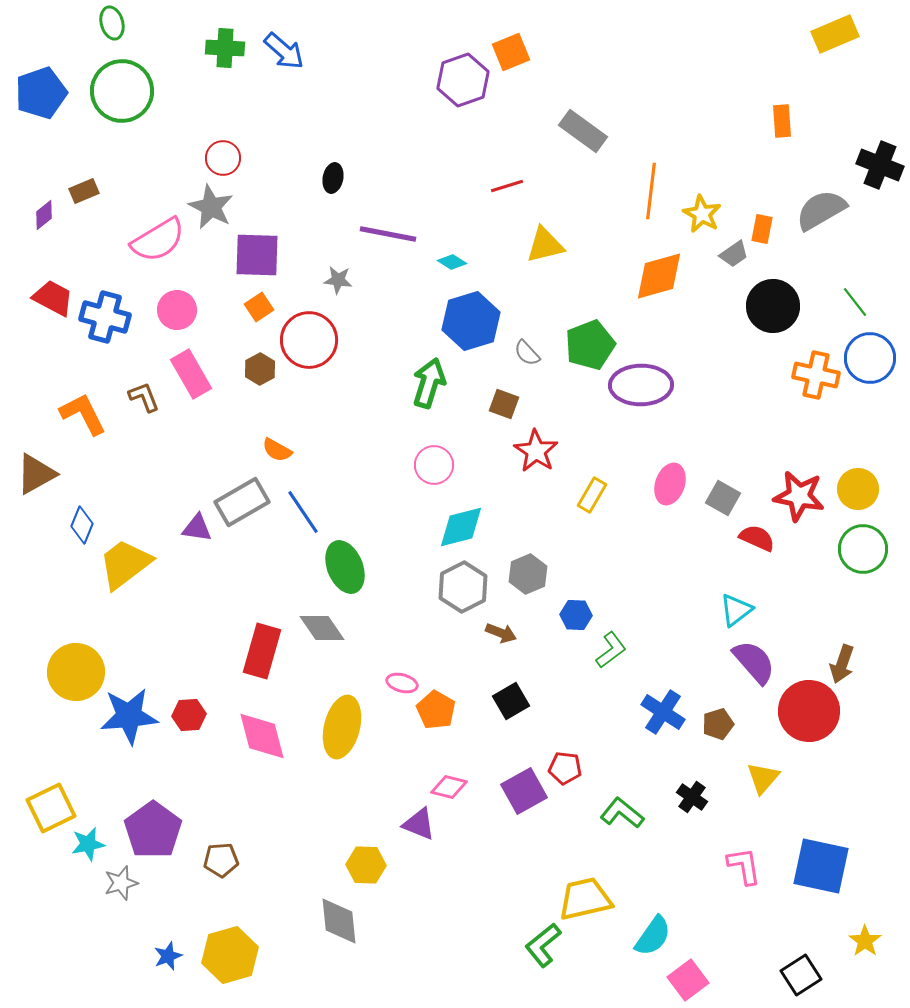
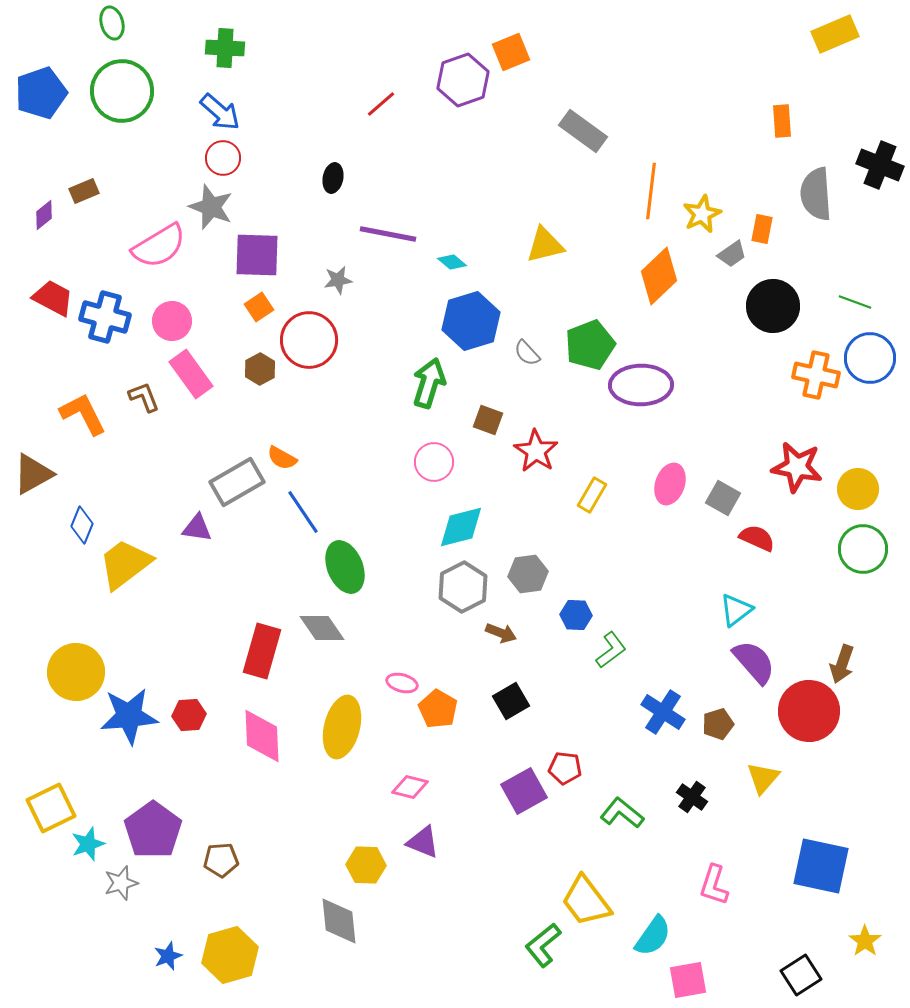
blue arrow at (284, 51): moved 64 px left, 61 px down
red line at (507, 186): moved 126 px left, 82 px up; rotated 24 degrees counterclockwise
gray star at (211, 207): rotated 6 degrees counterclockwise
gray semicircle at (821, 210): moved 5 px left, 16 px up; rotated 64 degrees counterclockwise
yellow star at (702, 214): rotated 18 degrees clockwise
pink semicircle at (158, 240): moved 1 px right, 6 px down
gray trapezoid at (734, 254): moved 2 px left
cyan diamond at (452, 262): rotated 8 degrees clockwise
orange diamond at (659, 276): rotated 28 degrees counterclockwise
gray star at (338, 280): rotated 16 degrees counterclockwise
green line at (855, 302): rotated 32 degrees counterclockwise
pink circle at (177, 310): moved 5 px left, 11 px down
pink rectangle at (191, 374): rotated 6 degrees counterclockwise
brown square at (504, 404): moved 16 px left, 16 px down
orange semicircle at (277, 450): moved 5 px right, 8 px down
pink circle at (434, 465): moved 3 px up
brown triangle at (36, 474): moved 3 px left
red star at (799, 496): moved 2 px left, 29 px up
gray rectangle at (242, 502): moved 5 px left, 20 px up
gray hexagon at (528, 574): rotated 15 degrees clockwise
orange pentagon at (436, 710): moved 2 px right, 1 px up
pink diamond at (262, 736): rotated 12 degrees clockwise
pink diamond at (449, 787): moved 39 px left
purple triangle at (419, 824): moved 4 px right, 18 px down
cyan star at (88, 844): rotated 8 degrees counterclockwise
pink L-shape at (744, 866): moved 30 px left, 19 px down; rotated 153 degrees counterclockwise
yellow trapezoid at (585, 899): moved 1 px right, 2 px down; rotated 114 degrees counterclockwise
pink square at (688, 980): rotated 27 degrees clockwise
